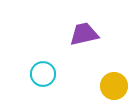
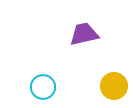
cyan circle: moved 13 px down
